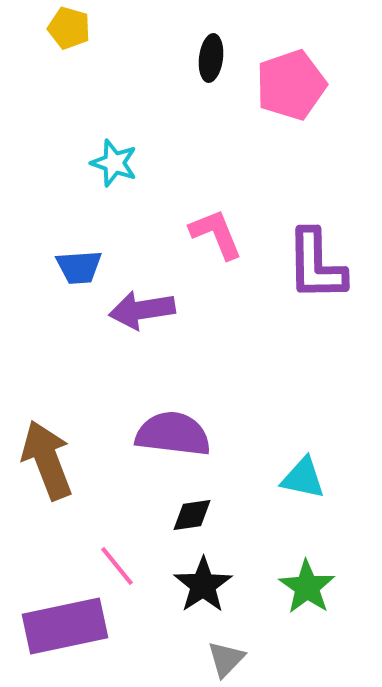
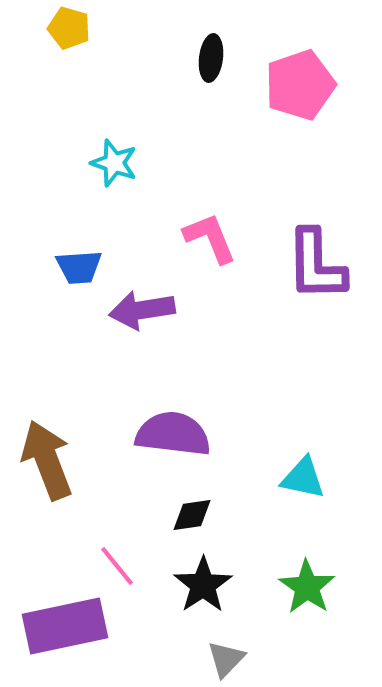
pink pentagon: moved 9 px right
pink L-shape: moved 6 px left, 4 px down
